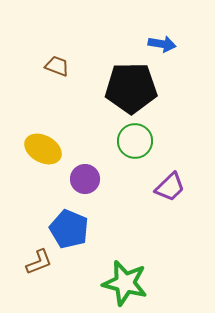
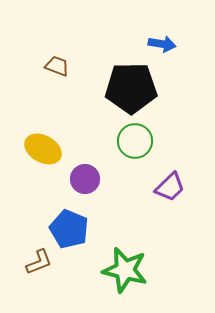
green star: moved 13 px up
